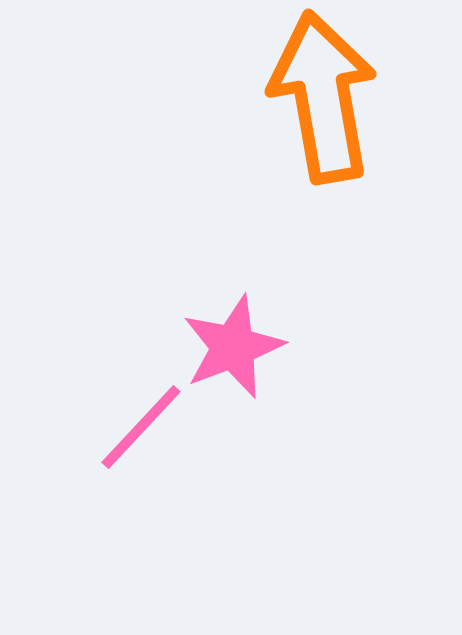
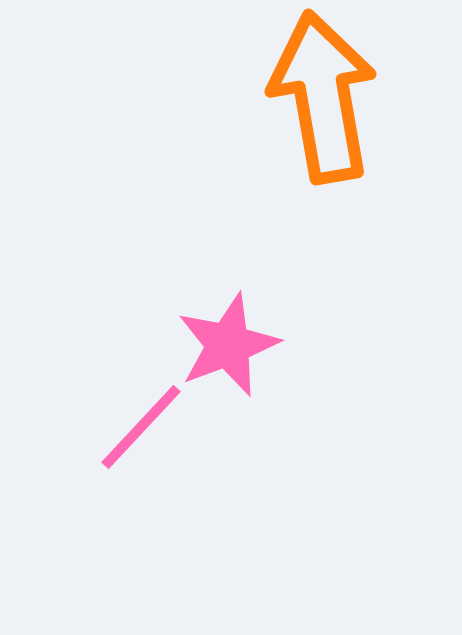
pink star: moved 5 px left, 2 px up
